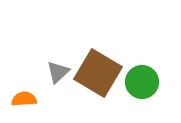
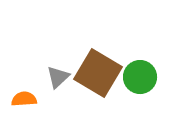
gray triangle: moved 5 px down
green circle: moved 2 px left, 5 px up
